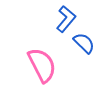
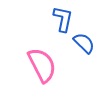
blue L-shape: moved 3 px left; rotated 28 degrees counterclockwise
